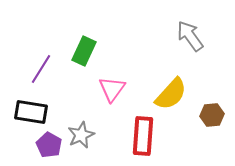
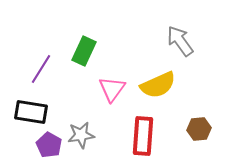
gray arrow: moved 10 px left, 5 px down
yellow semicircle: moved 13 px left, 9 px up; rotated 24 degrees clockwise
brown hexagon: moved 13 px left, 14 px down
gray star: rotated 16 degrees clockwise
